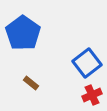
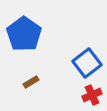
blue pentagon: moved 1 px right, 1 px down
brown rectangle: moved 1 px up; rotated 70 degrees counterclockwise
